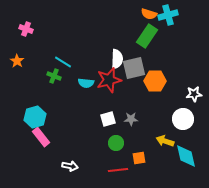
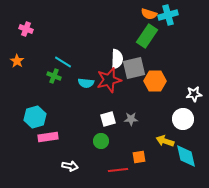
pink rectangle: moved 7 px right; rotated 60 degrees counterclockwise
green circle: moved 15 px left, 2 px up
orange square: moved 1 px up
